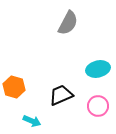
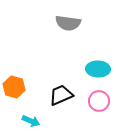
gray semicircle: rotated 70 degrees clockwise
cyan ellipse: rotated 15 degrees clockwise
pink circle: moved 1 px right, 5 px up
cyan arrow: moved 1 px left
